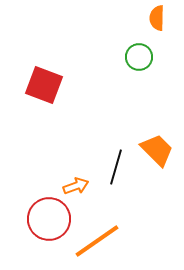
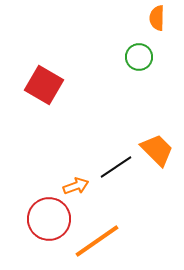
red square: rotated 9 degrees clockwise
black line: rotated 40 degrees clockwise
